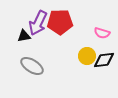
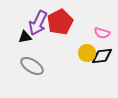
red pentagon: rotated 25 degrees counterclockwise
black triangle: moved 1 px right, 1 px down
yellow circle: moved 3 px up
black diamond: moved 2 px left, 4 px up
